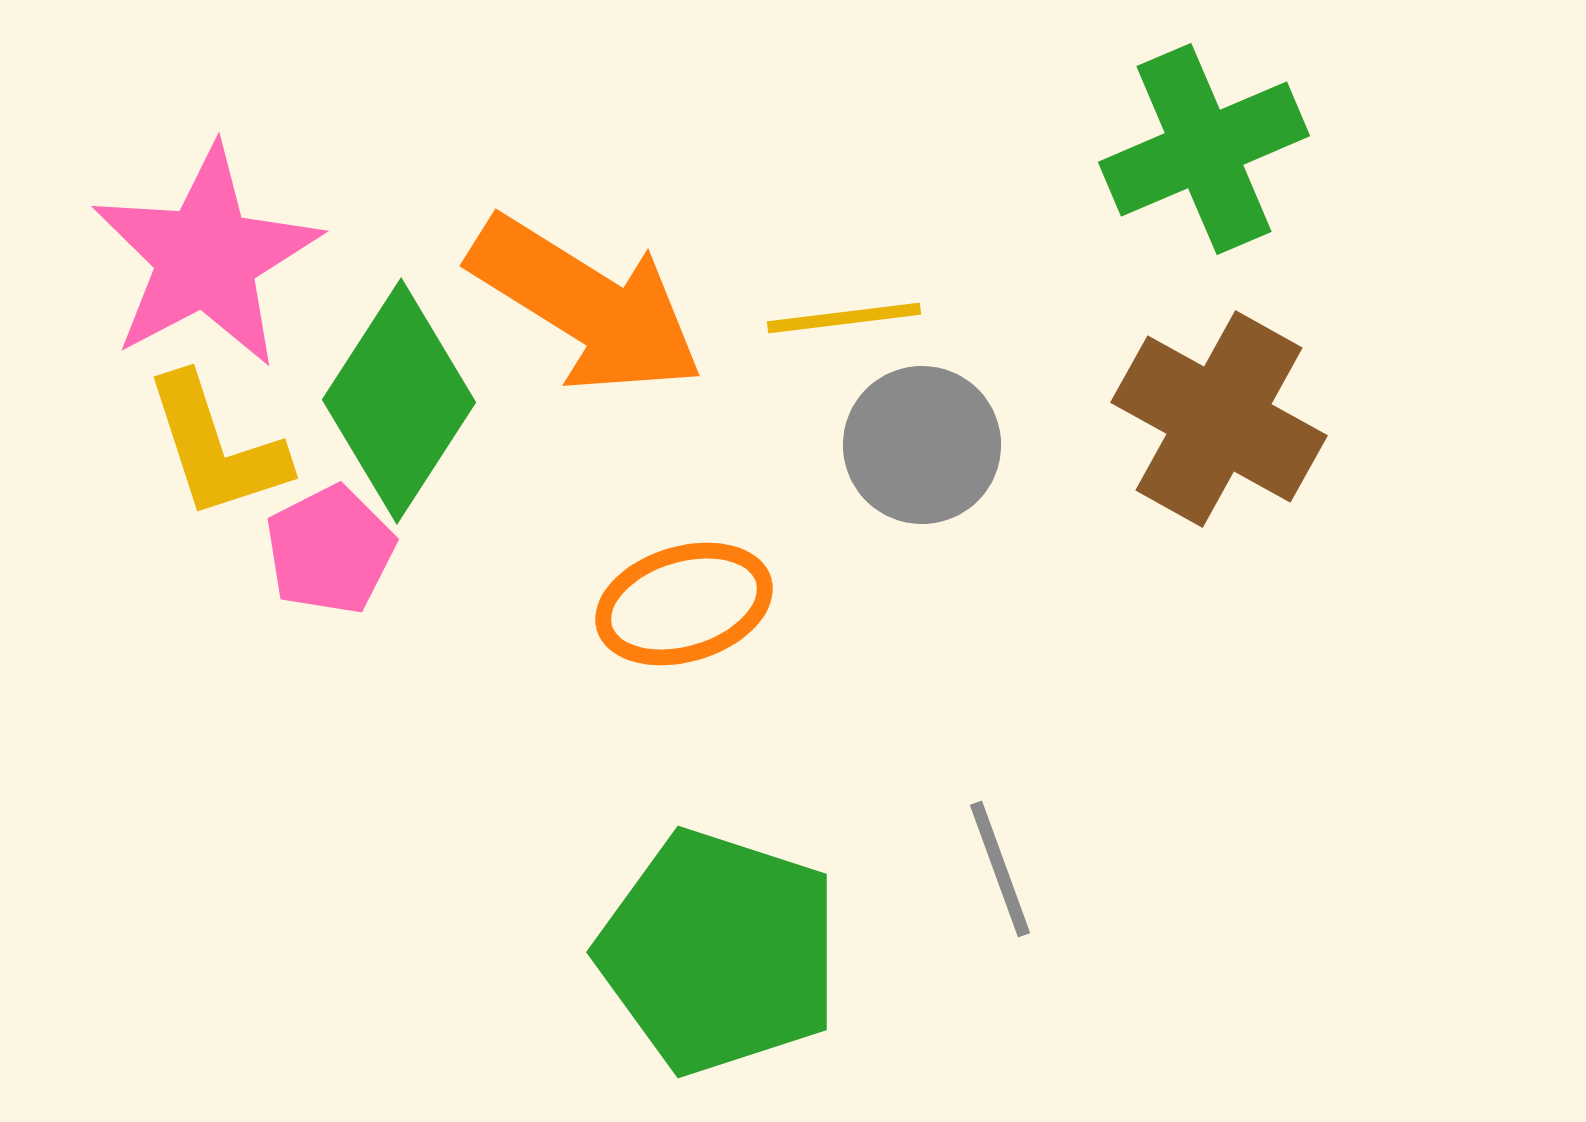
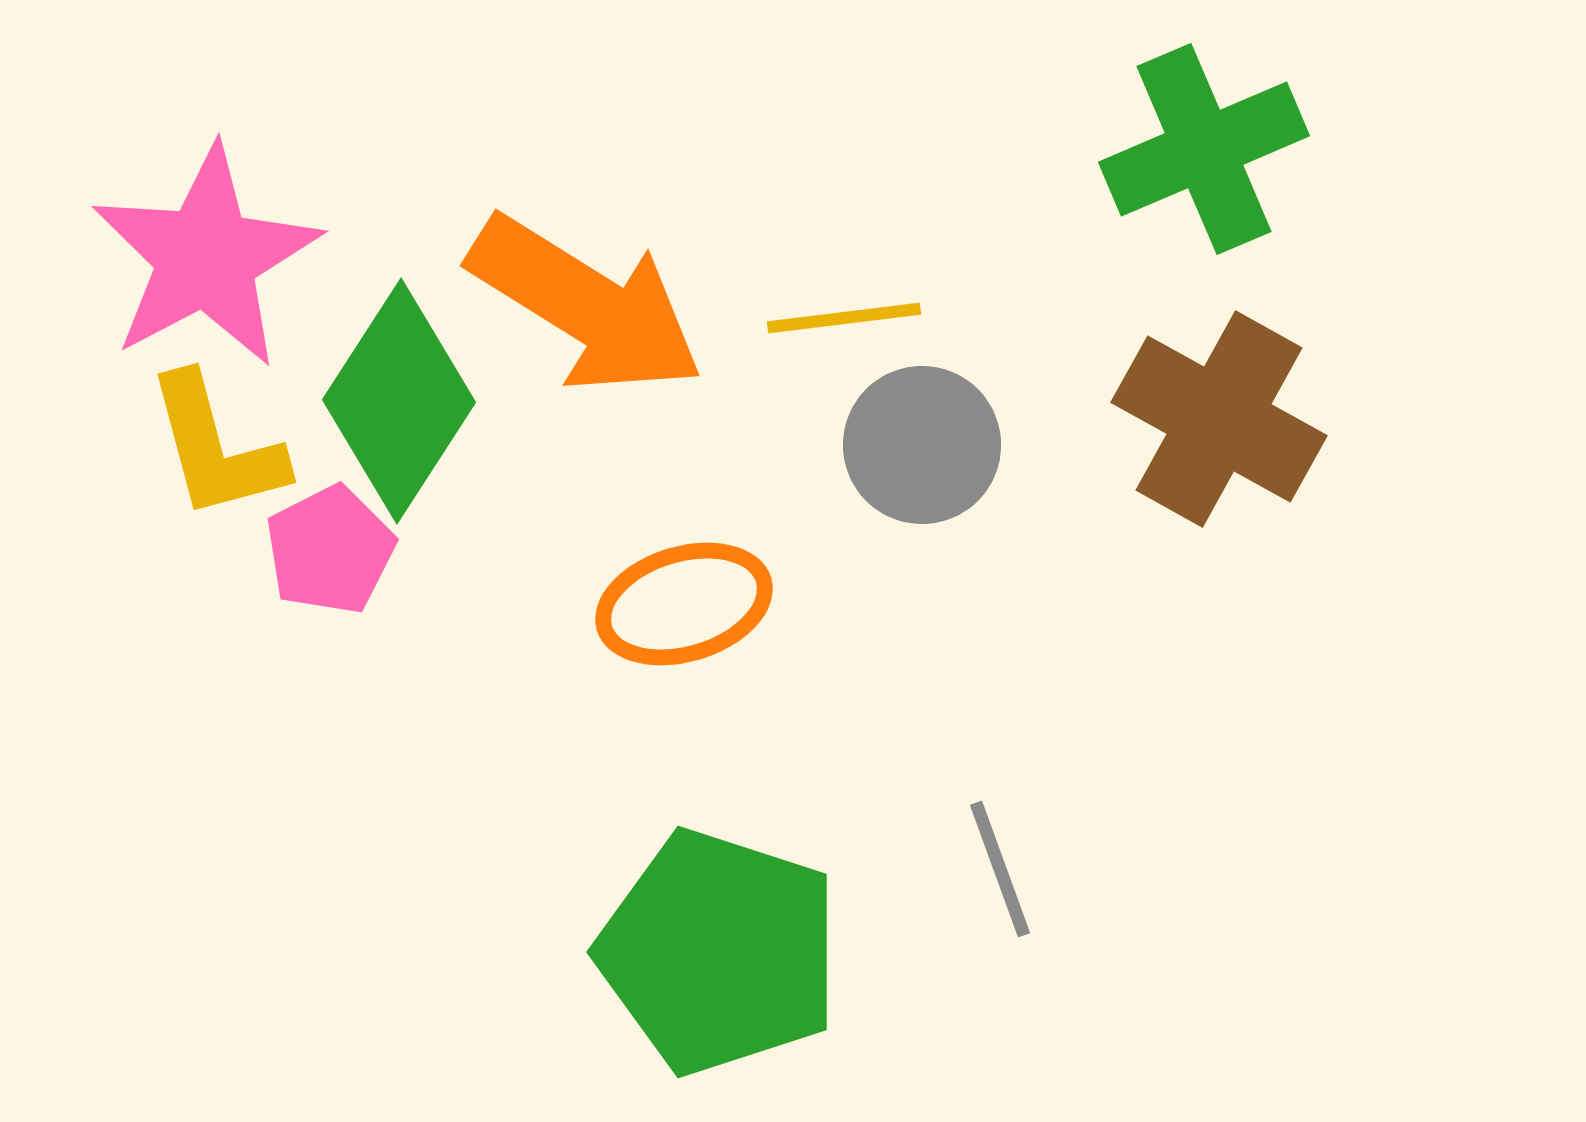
yellow L-shape: rotated 3 degrees clockwise
